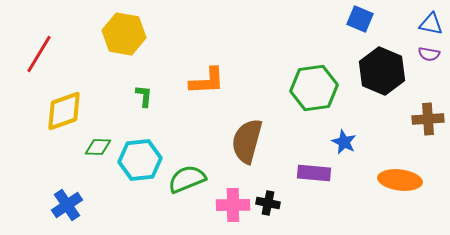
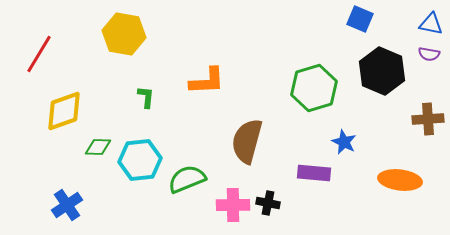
green hexagon: rotated 9 degrees counterclockwise
green L-shape: moved 2 px right, 1 px down
